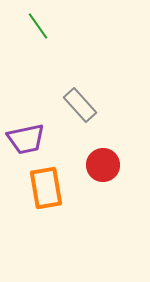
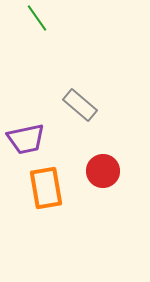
green line: moved 1 px left, 8 px up
gray rectangle: rotated 8 degrees counterclockwise
red circle: moved 6 px down
